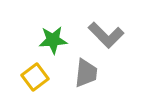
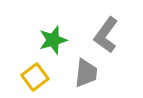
gray L-shape: rotated 81 degrees clockwise
green star: rotated 12 degrees counterclockwise
